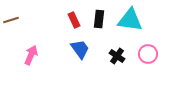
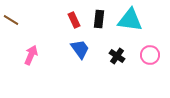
brown line: rotated 49 degrees clockwise
pink circle: moved 2 px right, 1 px down
